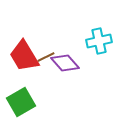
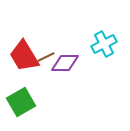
cyan cross: moved 5 px right, 3 px down; rotated 15 degrees counterclockwise
purple diamond: rotated 48 degrees counterclockwise
